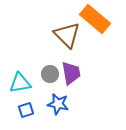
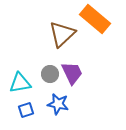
brown triangle: moved 5 px left, 1 px up; rotated 32 degrees clockwise
purple trapezoid: moved 1 px right; rotated 15 degrees counterclockwise
